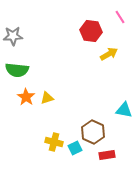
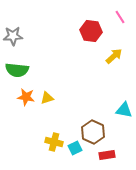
yellow arrow: moved 5 px right, 2 px down; rotated 12 degrees counterclockwise
orange star: rotated 24 degrees counterclockwise
